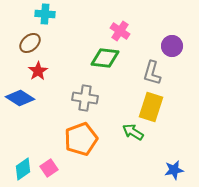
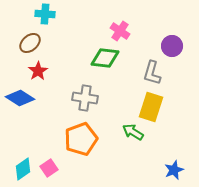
blue star: rotated 12 degrees counterclockwise
